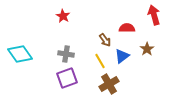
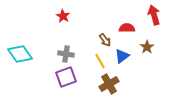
brown star: moved 2 px up
purple square: moved 1 px left, 1 px up
